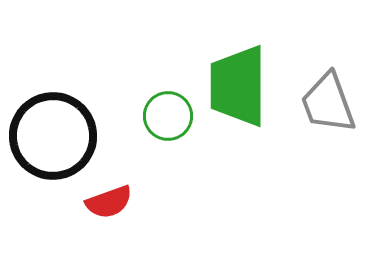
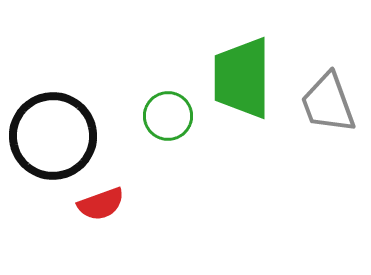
green trapezoid: moved 4 px right, 8 px up
red semicircle: moved 8 px left, 2 px down
